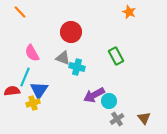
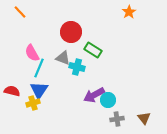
orange star: rotated 16 degrees clockwise
green rectangle: moved 23 px left, 6 px up; rotated 30 degrees counterclockwise
cyan line: moved 14 px right, 9 px up
red semicircle: rotated 21 degrees clockwise
cyan circle: moved 1 px left, 1 px up
gray cross: rotated 24 degrees clockwise
